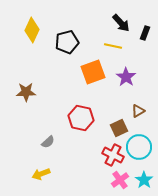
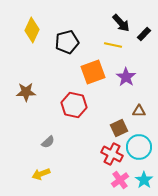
black rectangle: moved 1 px left, 1 px down; rotated 24 degrees clockwise
yellow line: moved 1 px up
brown triangle: moved 1 px right; rotated 32 degrees clockwise
red hexagon: moved 7 px left, 13 px up
red cross: moved 1 px left, 1 px up
